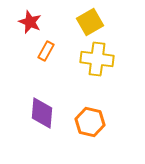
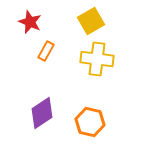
yellow square: moved 1 px right, 1 px up
purple diamond: rotated 52 degrees clockwise
